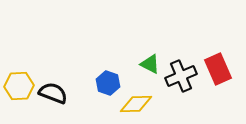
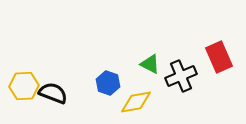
red rectangle: moved 1 px right, 12 px up
yellow hexagon: moved 5 px right
yellow diamond: moved 2 px up; rotated 8 degrees counterclockwise
